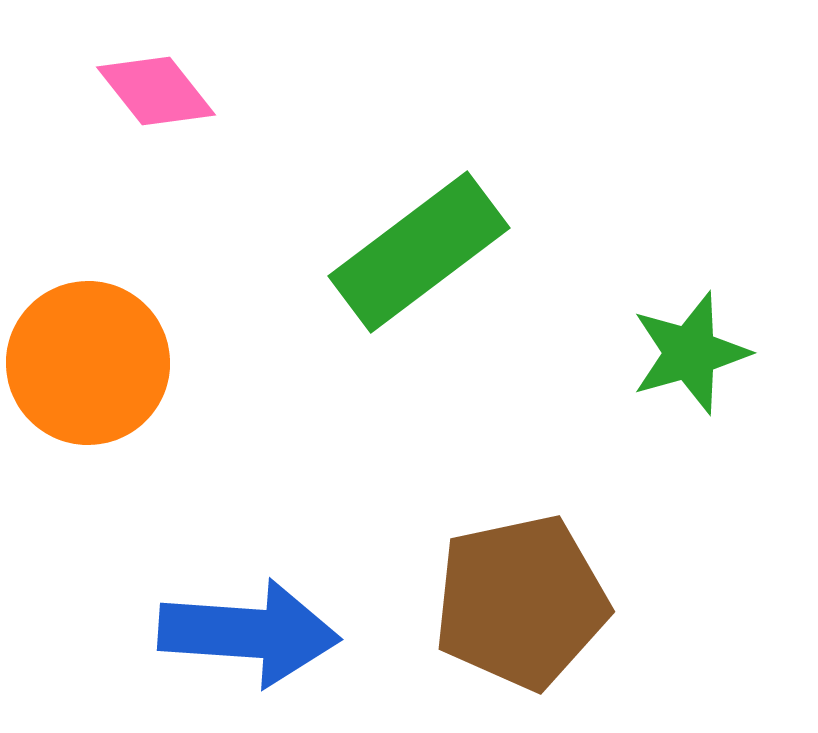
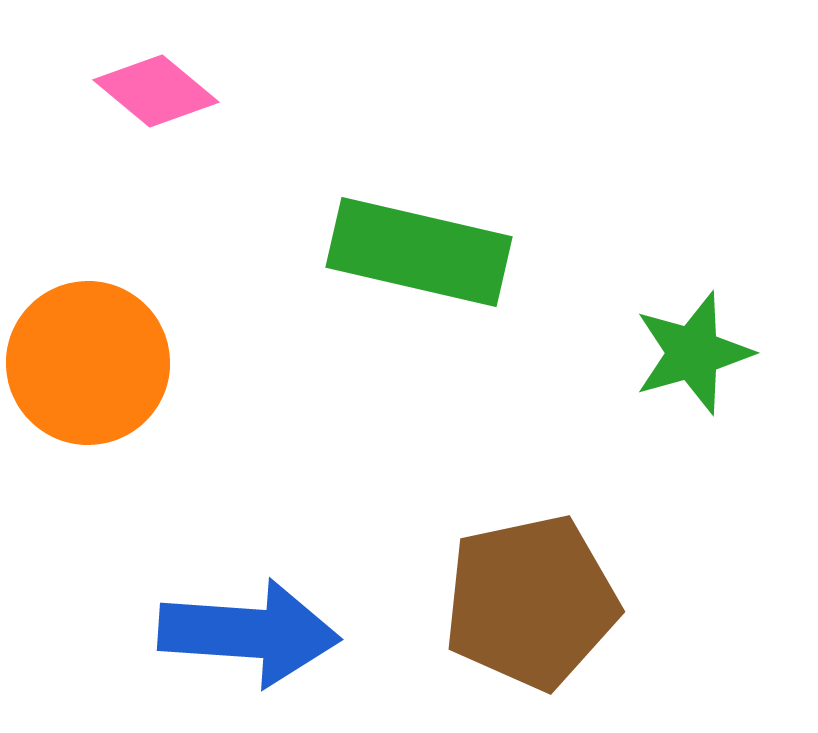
pink diamond: rotated 12 degrees counterclockwise
green rectangle: rotated 50 degrees clockwise
green star: moved 3 px right
brown pentagon: moved 10 px right
